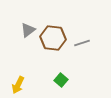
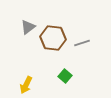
gray triangle: moved 3 px up
green square: moved 4 px right, 4 px up
yellow arrow: moved 8 px right
